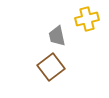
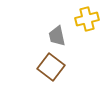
brown square: rotated 16 degrees counterclockwise
